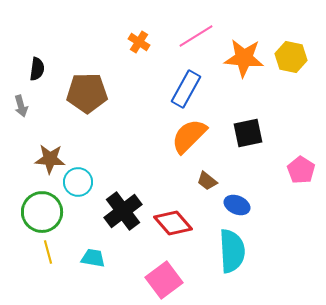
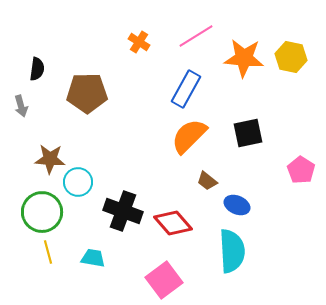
black cross: rotated 33 degrees counterclockwise
